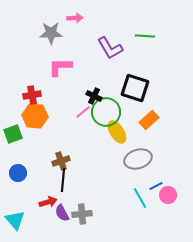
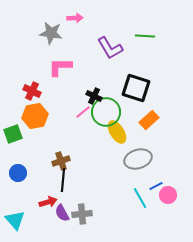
gray star: rotated 10 degrees clockwise
black square: moved 1 px right
red cross: moved 4 px up; rotated 36 degrees clockwise
orange hexagon: rotated 15 degrees counterclockwise
